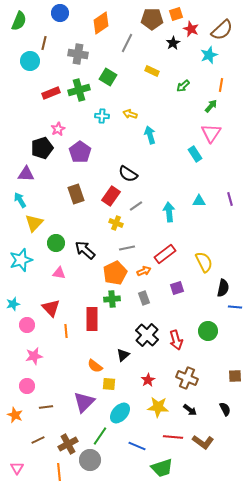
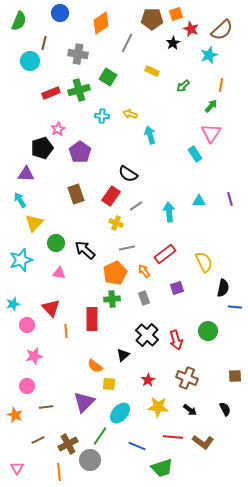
orange arrow at (144, 271): rotated 104 degrees counterclockwise
